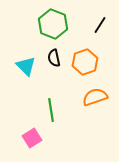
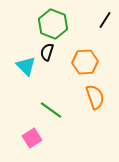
black line: moved 5 px right, 5 px up
black semicircle: moved 7 px left, 6 px up; rotated 30 degrees clockwise
orange hexagon: rotated 15 degrees clockwise
orange semicircle: rotated 90 degrees clockwise
green line: rotated 45 degrees counterclockwise
